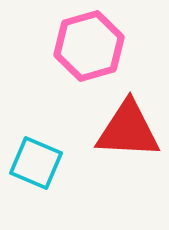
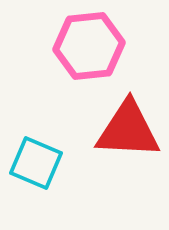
pink hexagon: rotated 10 degrees clockwise
